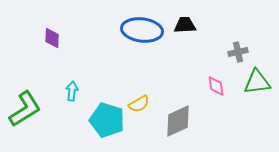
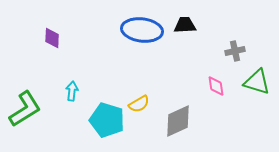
gray cross: moved 3 px left, 1 px up
green triangle: rotated 24 degrees clockwise
